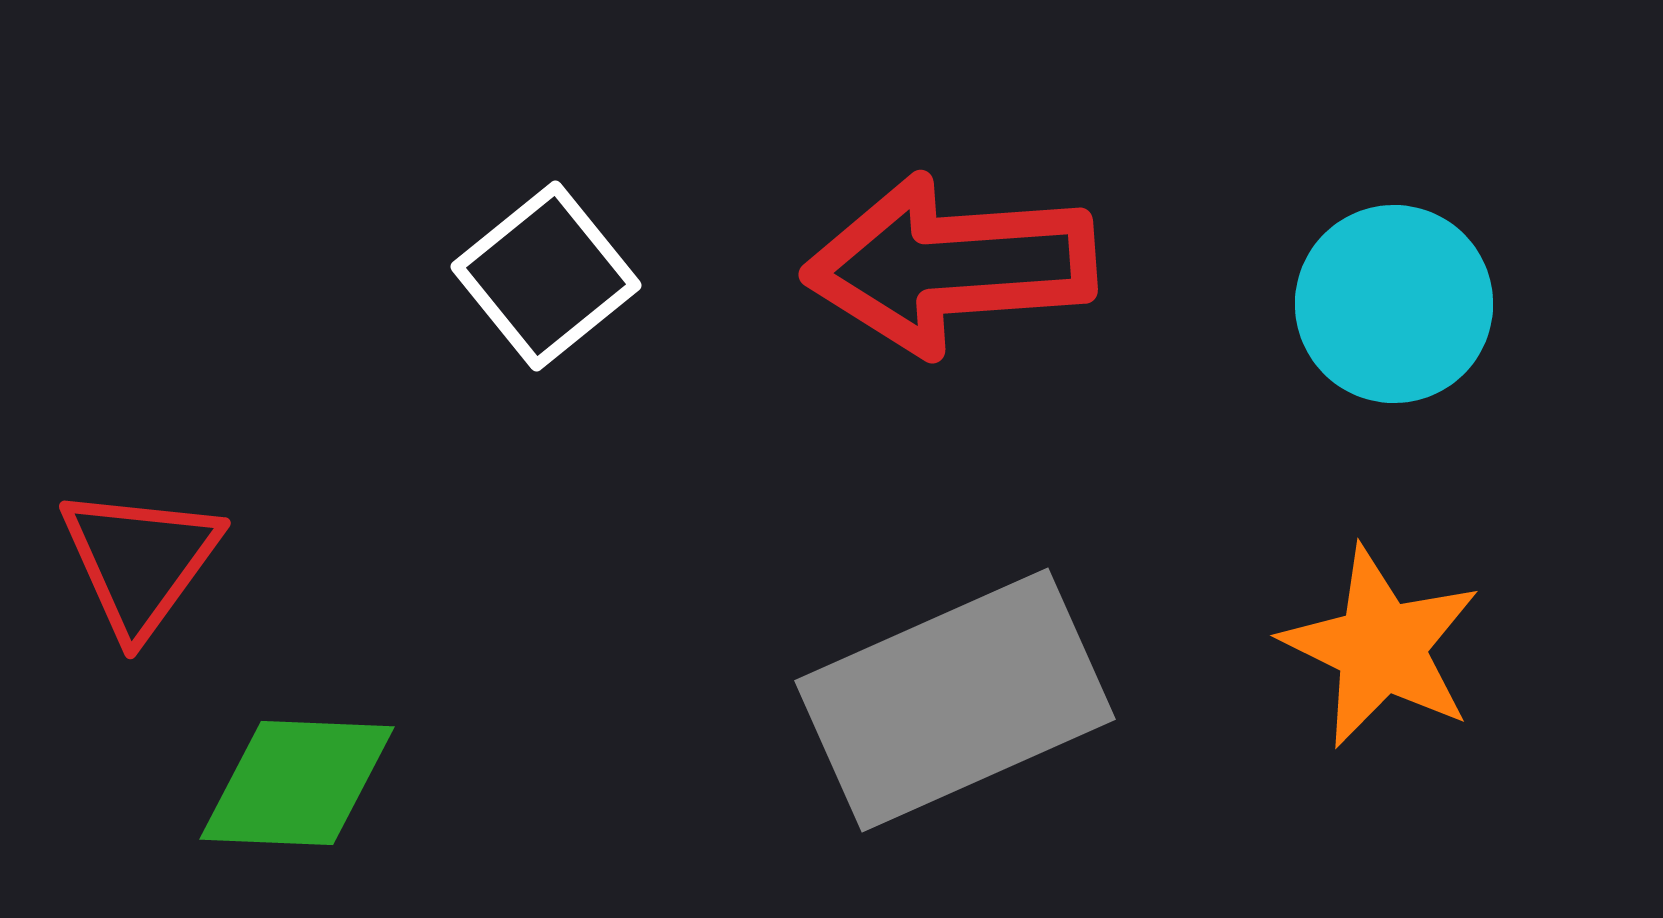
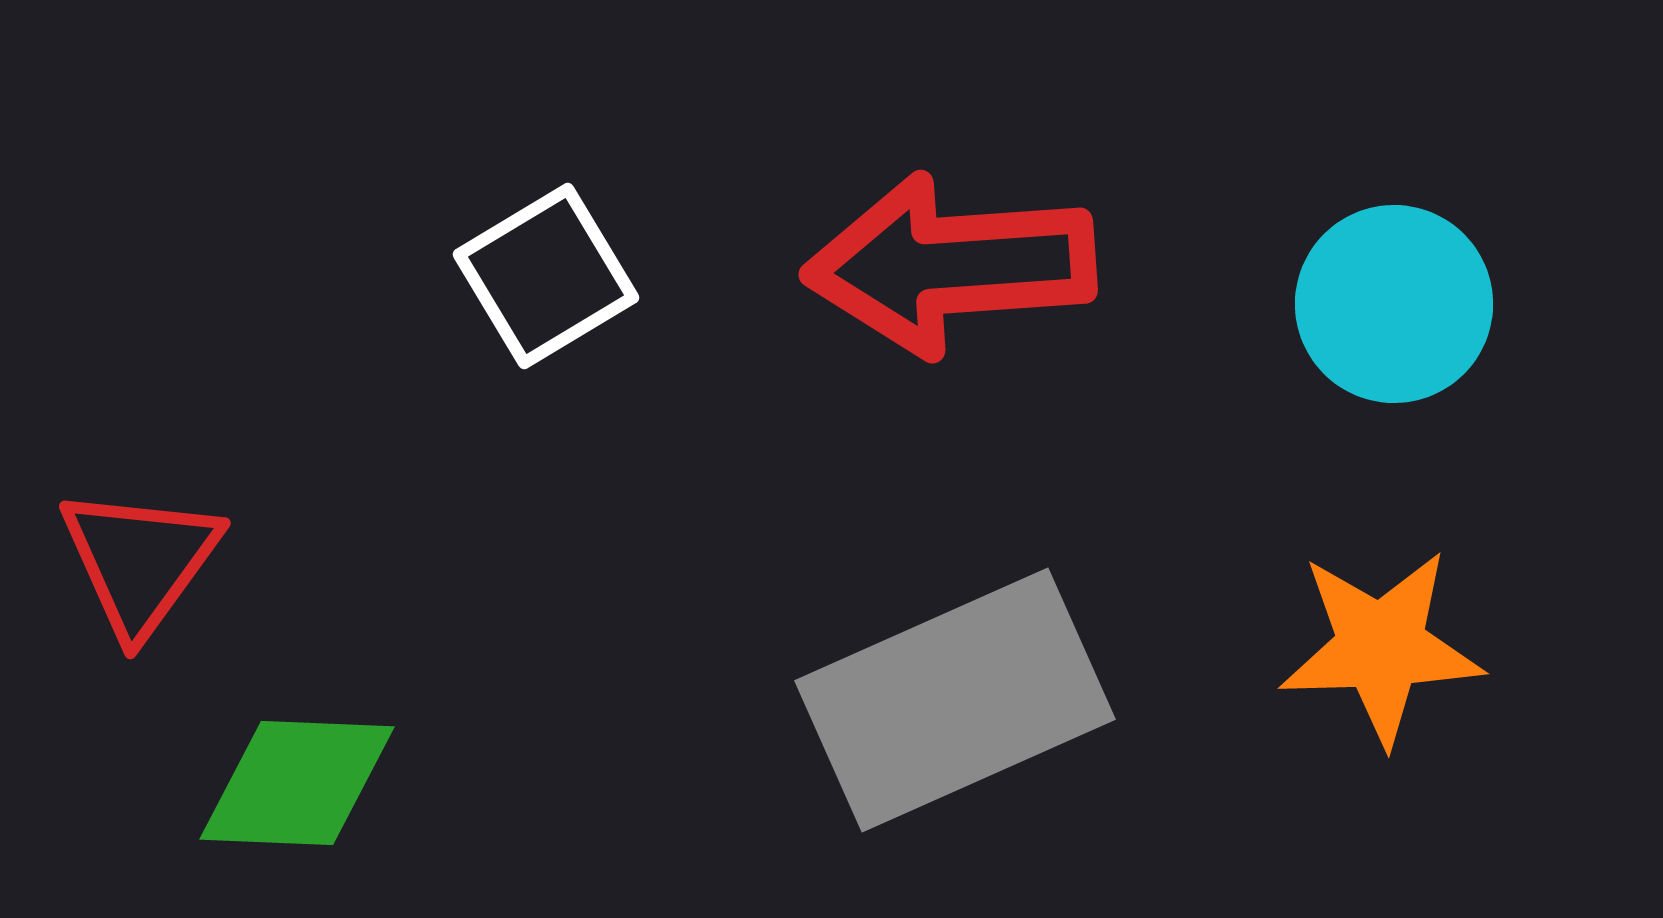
white square: rotated 8 degrees clockwise
orange star: rotated 28 degrees counterclockwise
